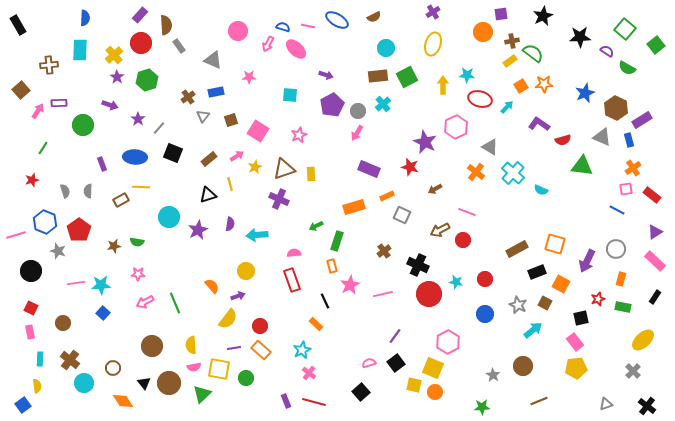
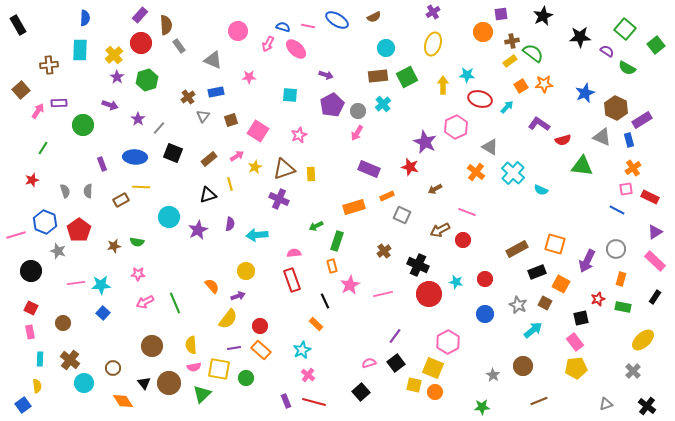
red rectangle at (652, 195): moved 2 px left, 2 px down; rotated 12 degrees counterclockwise
pink cross at (309, 373): moved 1 px left, 2 px down
